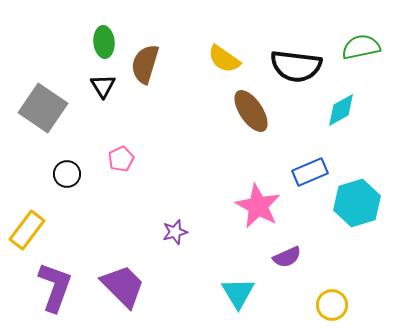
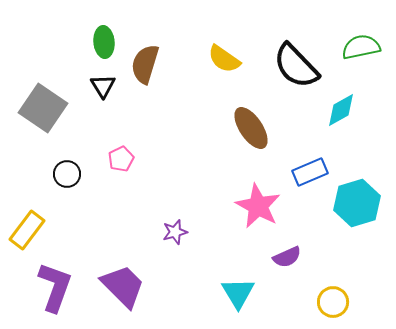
black semicircle: rotated 39 degrees clockwise
brown ellipse: moved 17 px down
yellow circle: moved 1 px right, 3 px up
